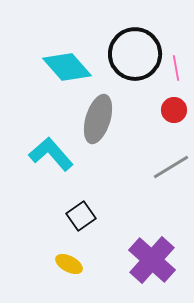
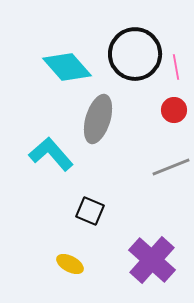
pink line: moved 1 px up
gray line: rotated 9 degrees clockwise
black square: moved 9 px right, 5 px up; rotated 32 degrees counterclockwise
yellow ellipse: moved 1 px right
